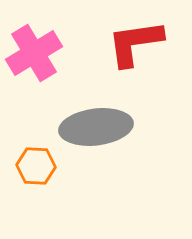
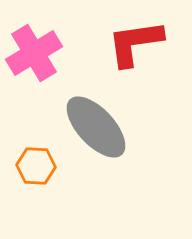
gray ellipse: rotated 54 degrees clockwise
